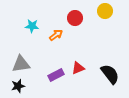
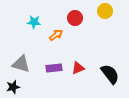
cyan star: moved 2 px right, 4 px up
gray triangle: rotated 24 degrees clockwise
purple rectangle: moved 2 px left, 7 px up; rotated 21 degrees clockwise
black star: moved 5 px left, 1 px down
